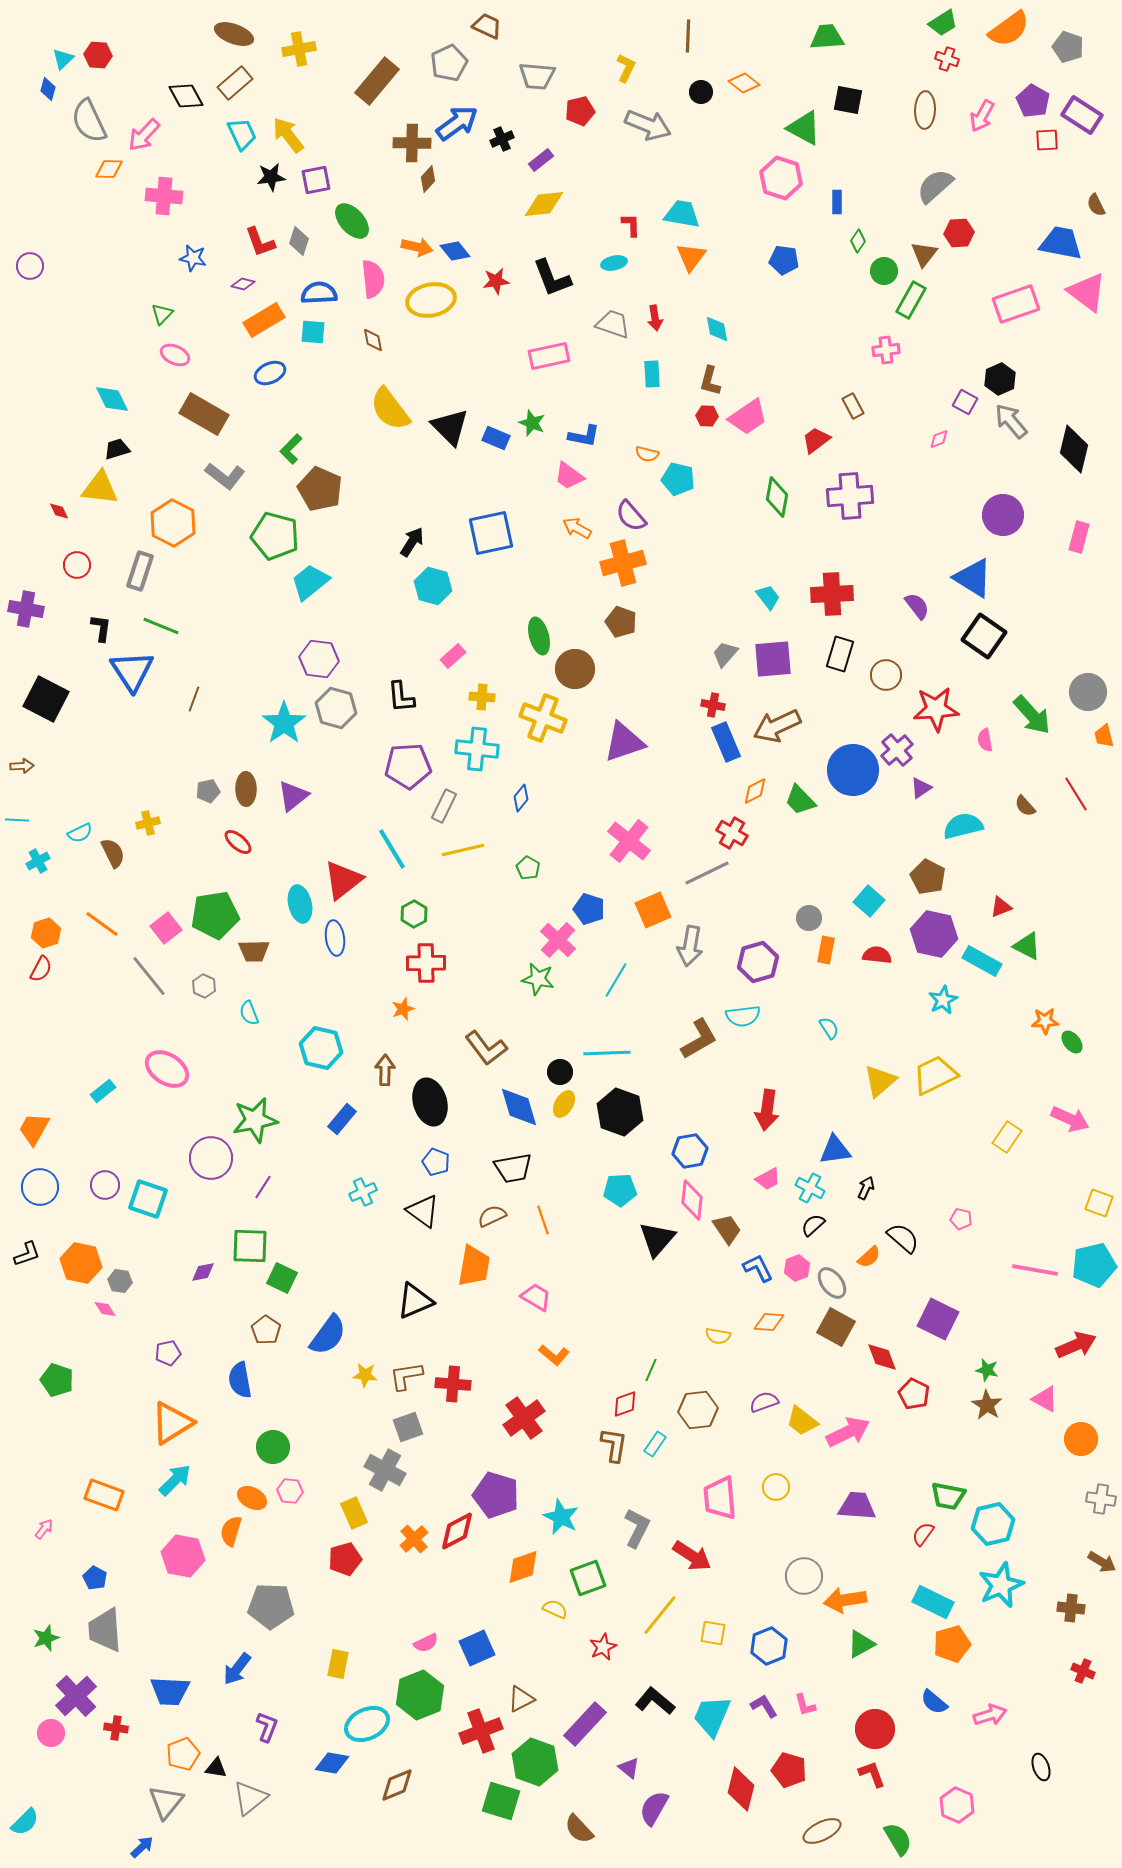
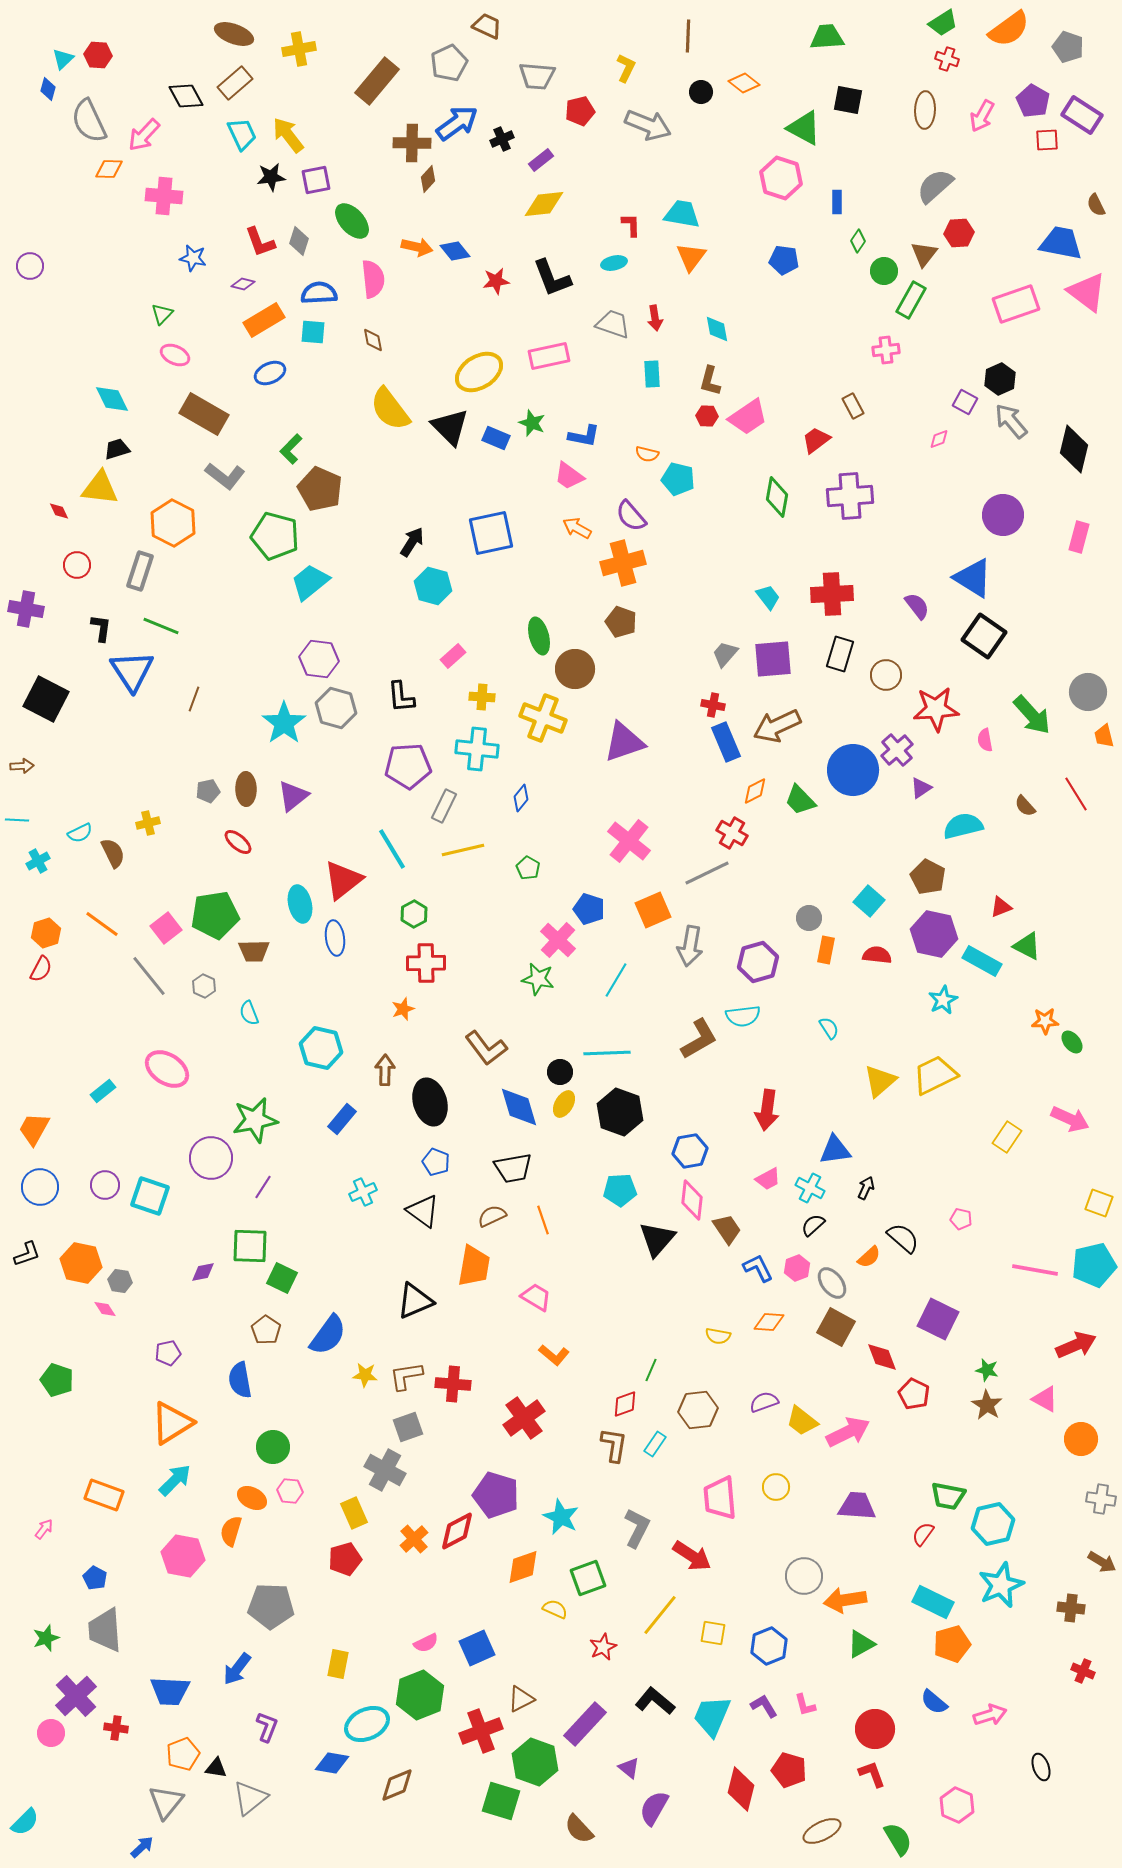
yellow ellipse at (431, 300): moved 48 px right, 72 px down; rotated 21 degrees counterclockwise
cyan square at (148, 1199): moved 2 px right, 3 px up
